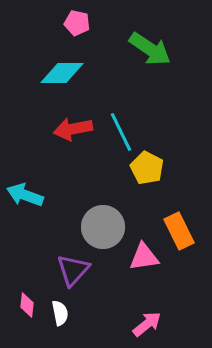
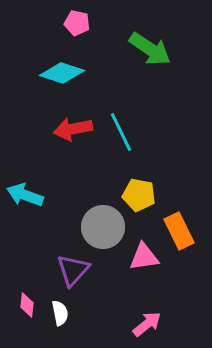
cyan diamond: rotated 18 degrees clockwise
yellow pentagon: moved 8 px left, 27 px down; rotated 16 degrees counterclockwise
